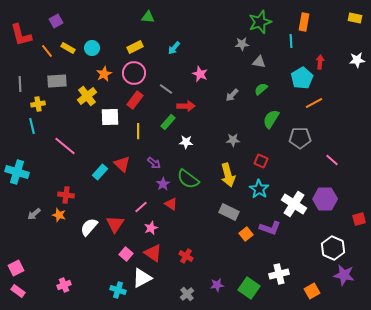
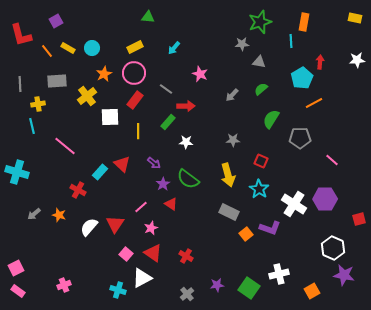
red cross at (66, 195): moved 12 px right, 5 px up; rotated 21 degrees clockwise
